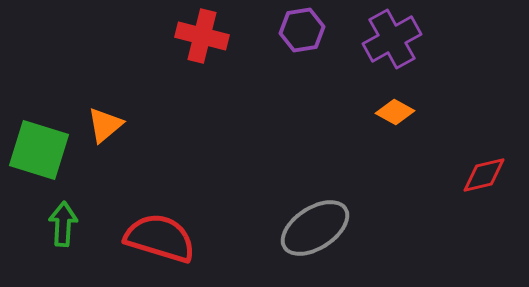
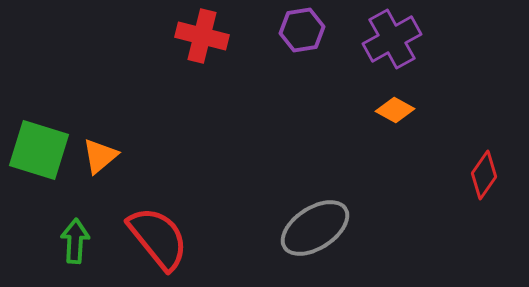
orange diamond: moved 2 px up
orange triangle: moved 5 px left, 31 px down
red diamond: rotated 42 degrees counterclockwise
green arrow: moved 12 px right, 17 px down
red semicircle: moved 2 px left; rotated 34 degrees clockwise
